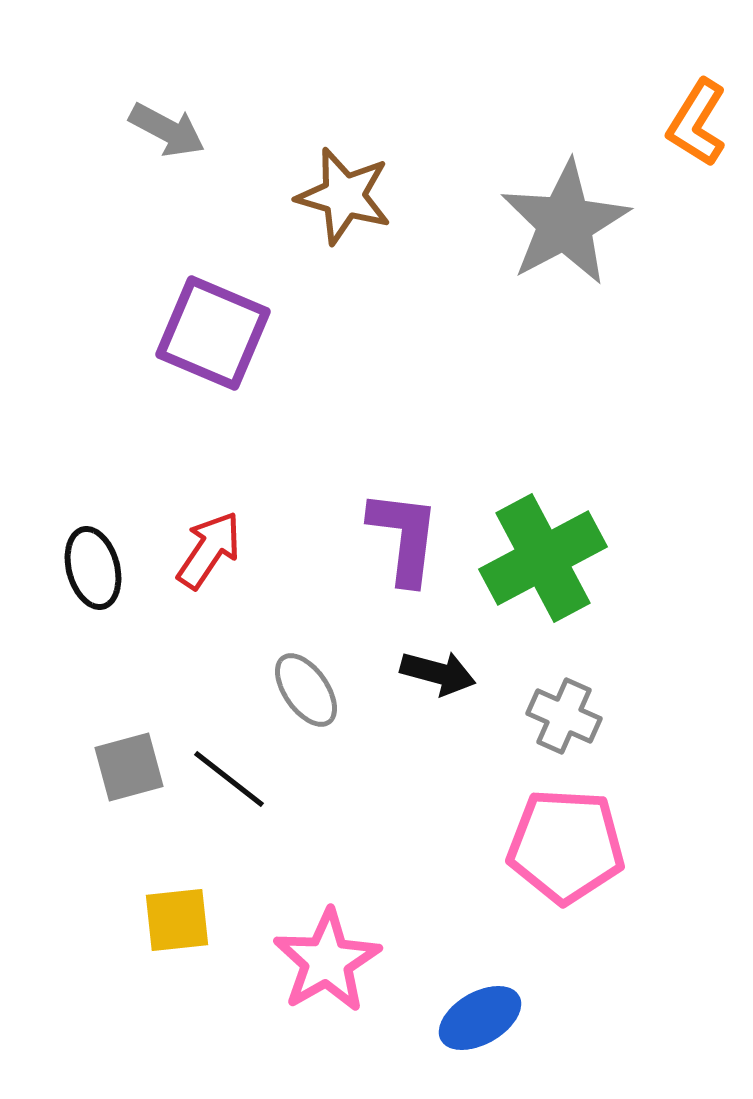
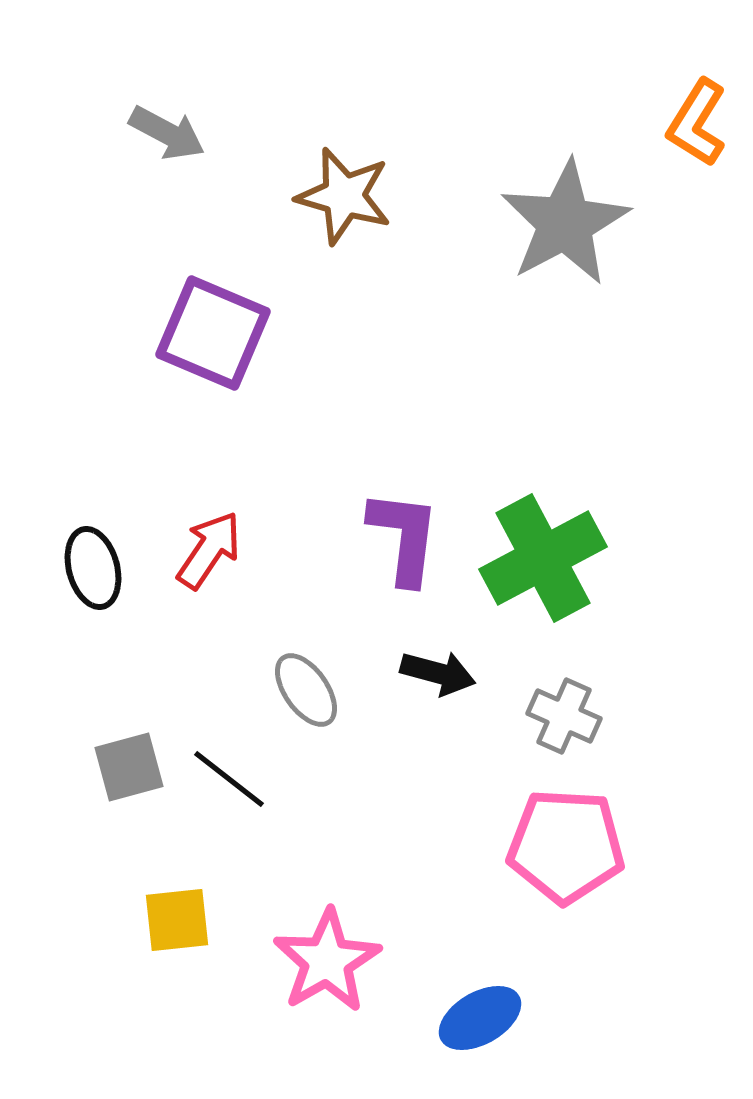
gray arrow: moved 3 px down
